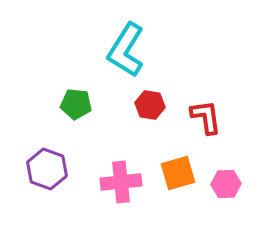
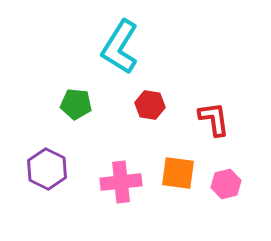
cyan L-shape: moved 6 px left, 3 px up
red L-shape: moved 8 px right, 2 px down
purple hexagon: rotated 6 degrees clockwise
orange square: rotated 24 degrees clockwise
pink hexagon: rotated 12 degrees counterclockwise
